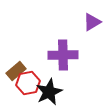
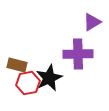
purple cross: moved 15 px right, 1 px up
brown rectangle: moved 1 px right, 6 px up; rotated 54 degrees clockwise
black star: moved 14 px up
